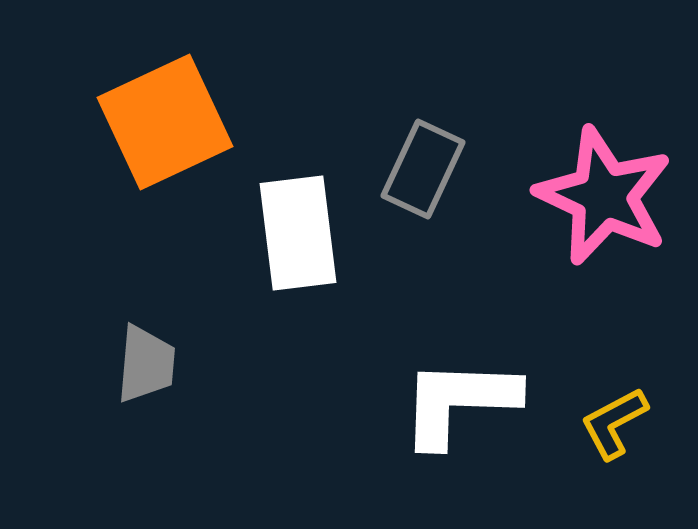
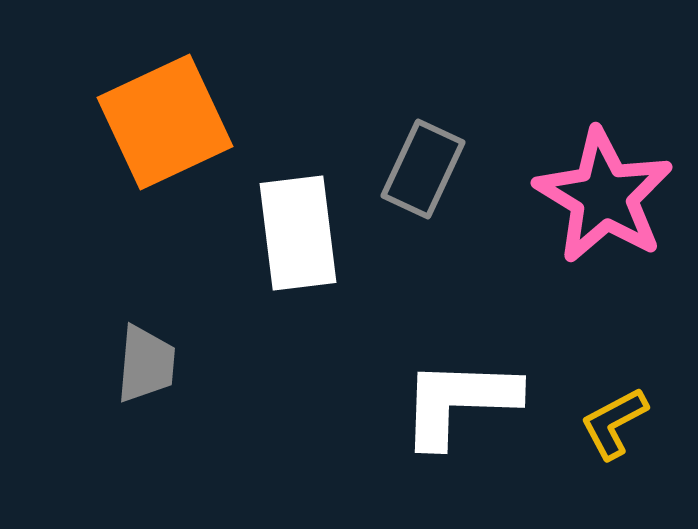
pink star: rotated 6 degrees clockwise
